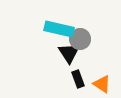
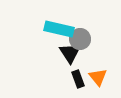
black triangle: moved 1 px right
orange triangle: moved 4 px left, 7 px up; rotated 18 degrees clockwise
